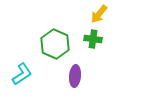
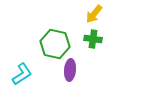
yellow arrow: moved 5 px left
green hexagon: rotated 12 degrees counterclockwise
purple ellipse: moved 5 px left, 6 px up
